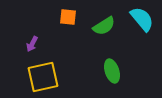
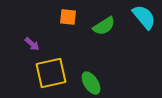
cyan semicircle: moved 2 px right, 2 px up
purple arrow: rotated 77 degrees counterclockwise
green ellipse: moved 21 px left, 12 px down; rotated 15 degrees counterclockwise
yellow square: moved 8 px right, 4 px up
